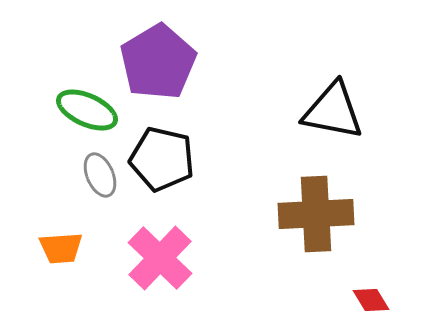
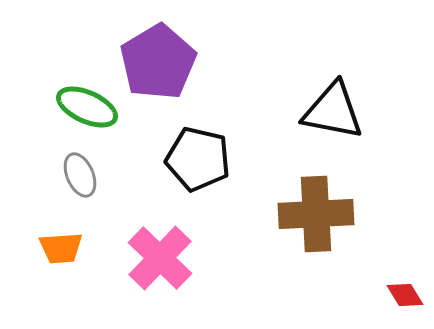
green ellipse: moved 3 px up
black pentagon: moved 36 px right
gray ellipse: moved 20 px left
red diamond: moved 34 px right, 5 px up
